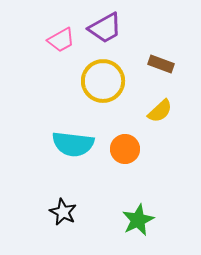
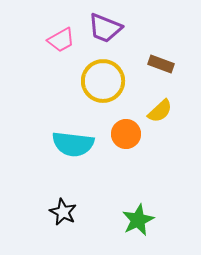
purple trapezoid: rotated 51 degrees clockwise
orange circle: moved 1 px right, 15 px up
